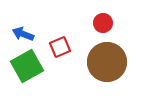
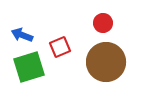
blue arrow: moved 1 px left, 1 px down
brown circle: moved 1 px left
green square: moved 2 px right, 1 px down; rotated 12 degrees clockwise
